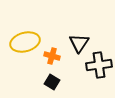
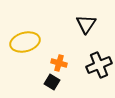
black triangle: moved 7 px right, 19 px up
orange cross: moved 7 px right, 7 px down
black cross: rotated 15 degrees counterclockwise
